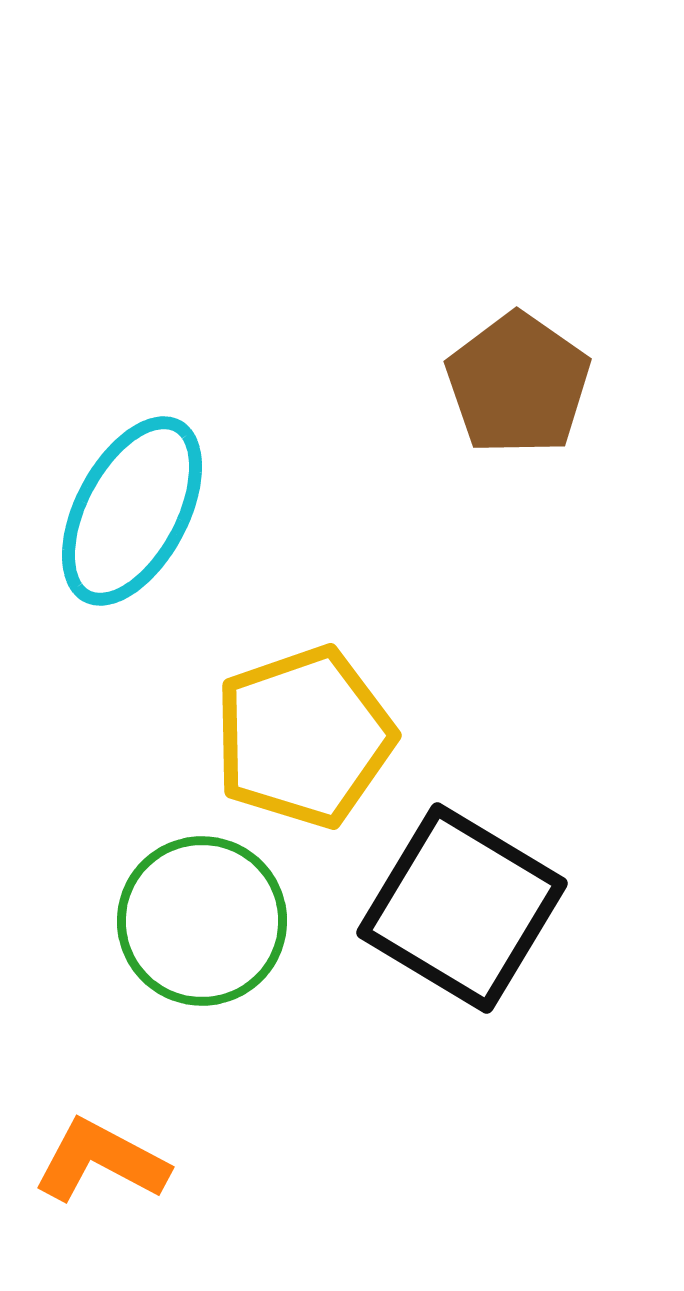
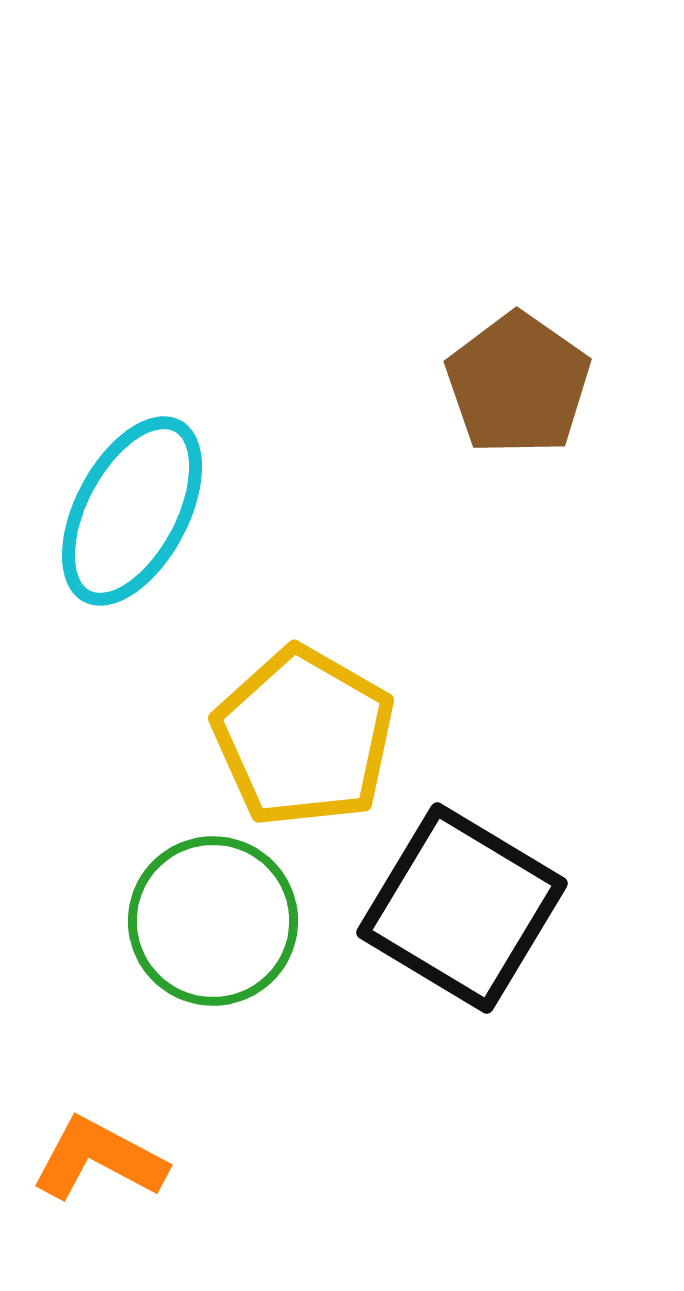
yellow pentagon: rotated 23 degrees counterclockwise
green circle: moved 11 px right
orange L-shape: moved 2 px left, 2 px up
